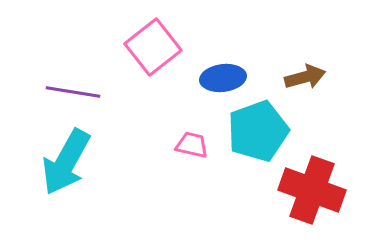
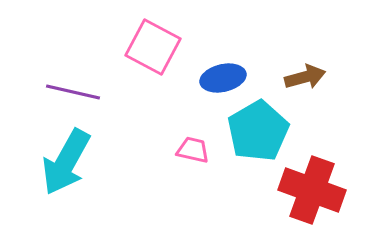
pink square: rotated 24 degrees counterclockwise
blue ellipse: rotated 6 degrees counterclockwise
purple line: rotated 4 degrees clockwise
cyan pentagon: rotated 10 degrees counterclockwise
pink trapezoid: moved 1 px right, 5 px down
